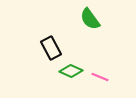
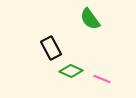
pink line: moved 2 px right, 2 px down
